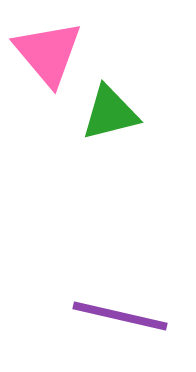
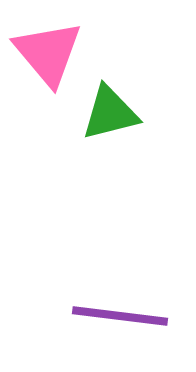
purple line: rotated 6 degrees counterclockwise
